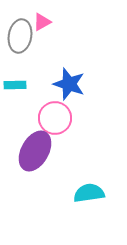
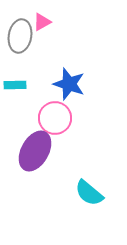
cyan semicircle: rotated 132 degrees counterclockwise
